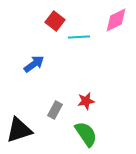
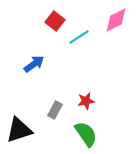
cyan line: rotated 30 degrees counterclockwise
